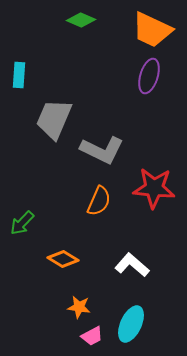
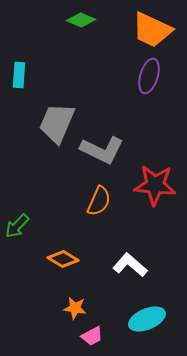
gray trapezoid: moved 3 px right, 4 px down
red star: moved 1 px right, 3 px up
green arrow: moved 5 px left, 3 px down
white L-shape: moved 2 px left
orange star: moved 4 px left, 1 px down
cyan ellipse: moved 16 px right, 5 px up; rotated 42 degrees clockwise
